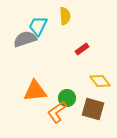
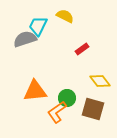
yellow semicircle: rotated 60 degrees counterclockwise
